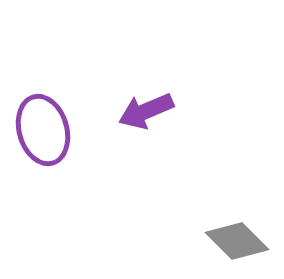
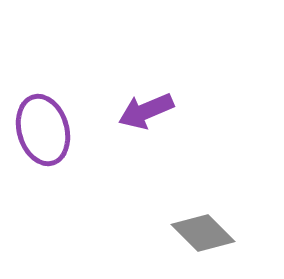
gray diamond: moved 34 px left, 8 px up
